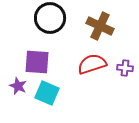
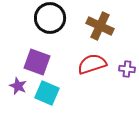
purple square: rotated 16 degrees clockwise
purple cross: moved 2 px right, 1 px down
